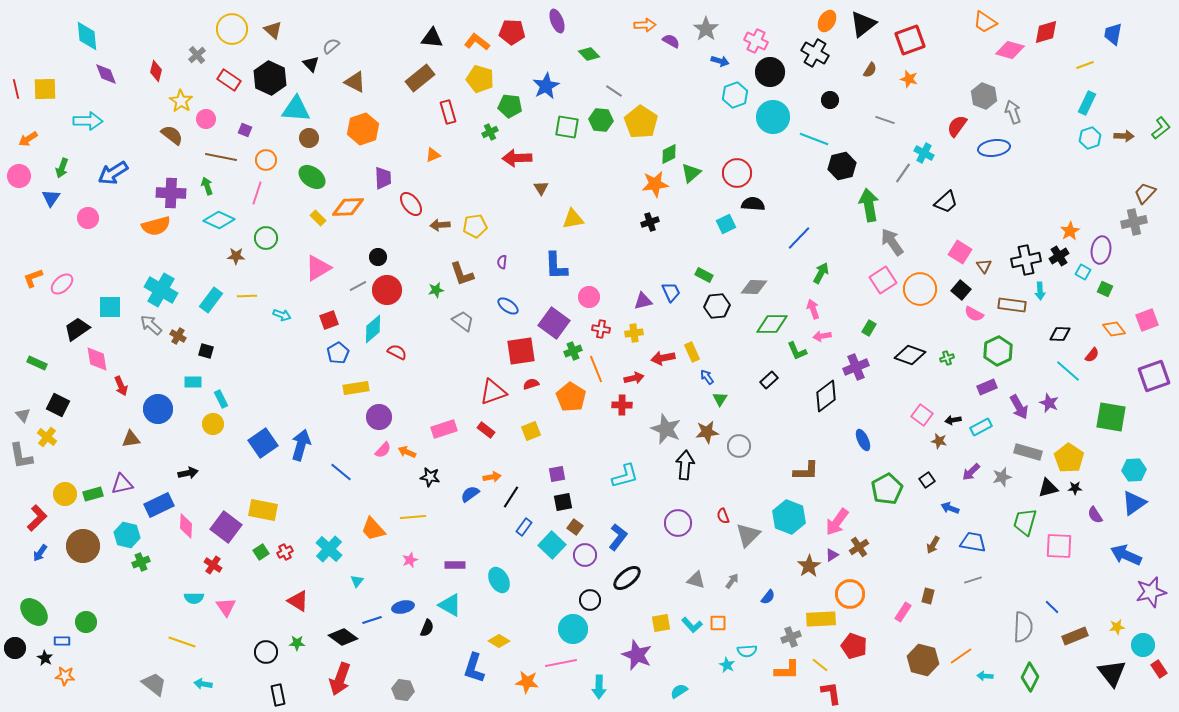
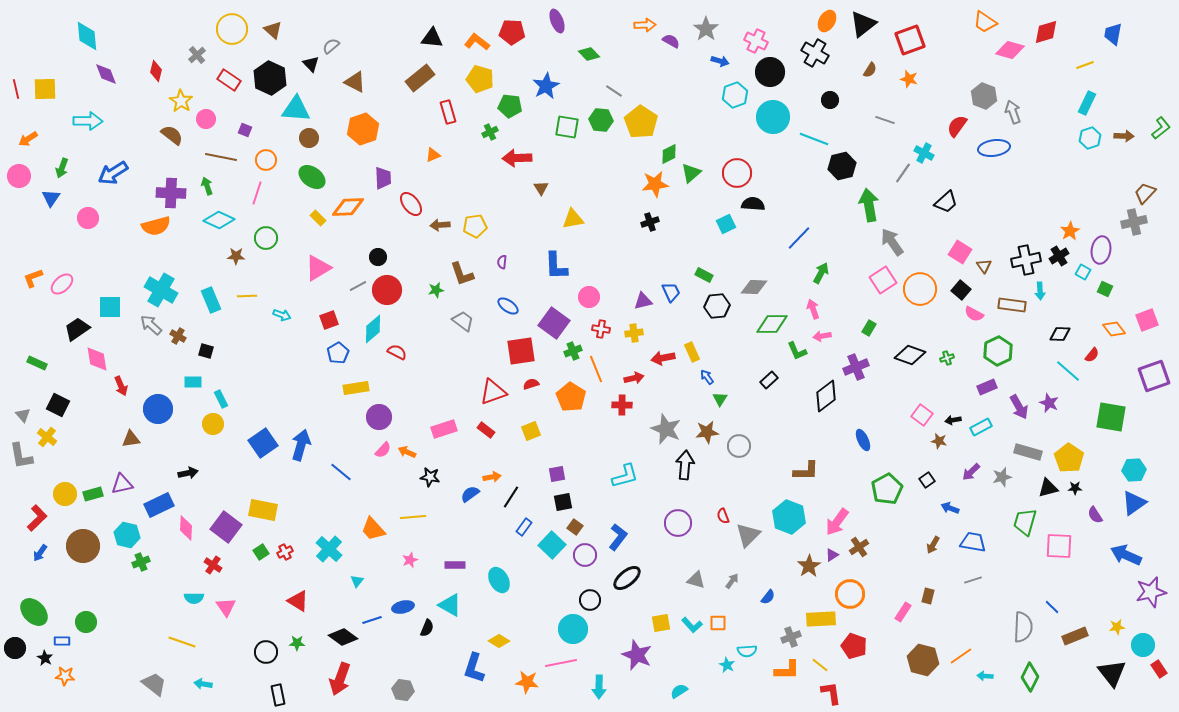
cyan rectangle at (211, 300): rotated 60 degrees counterclockwise
pink diamond at (186, 526): moved 2 px down
